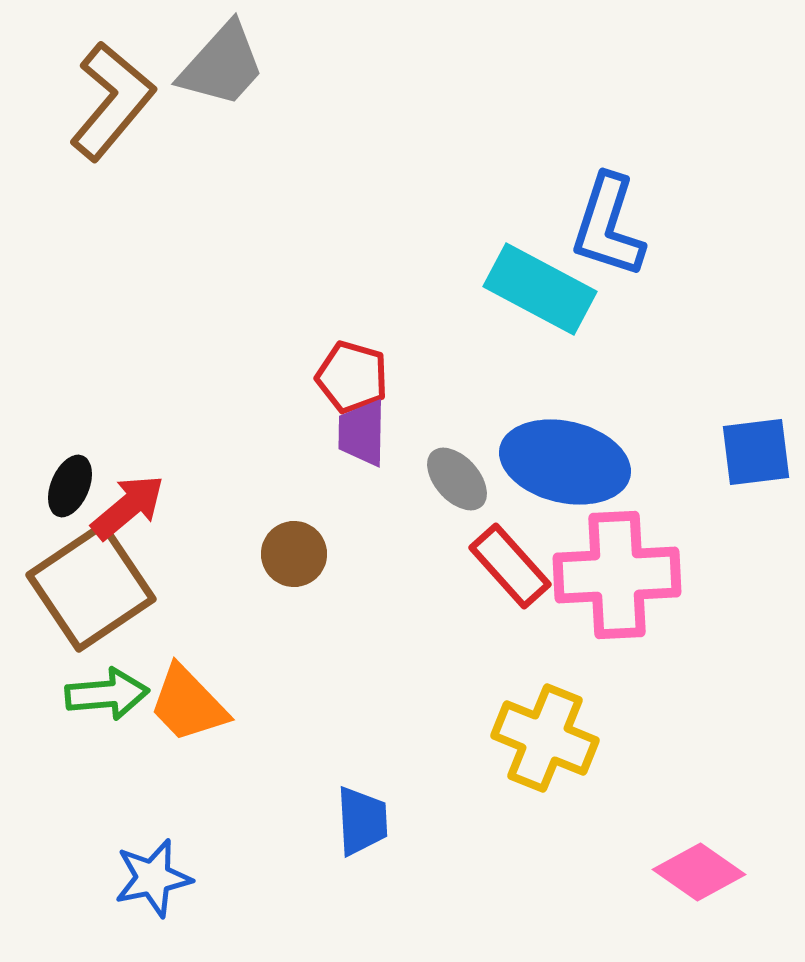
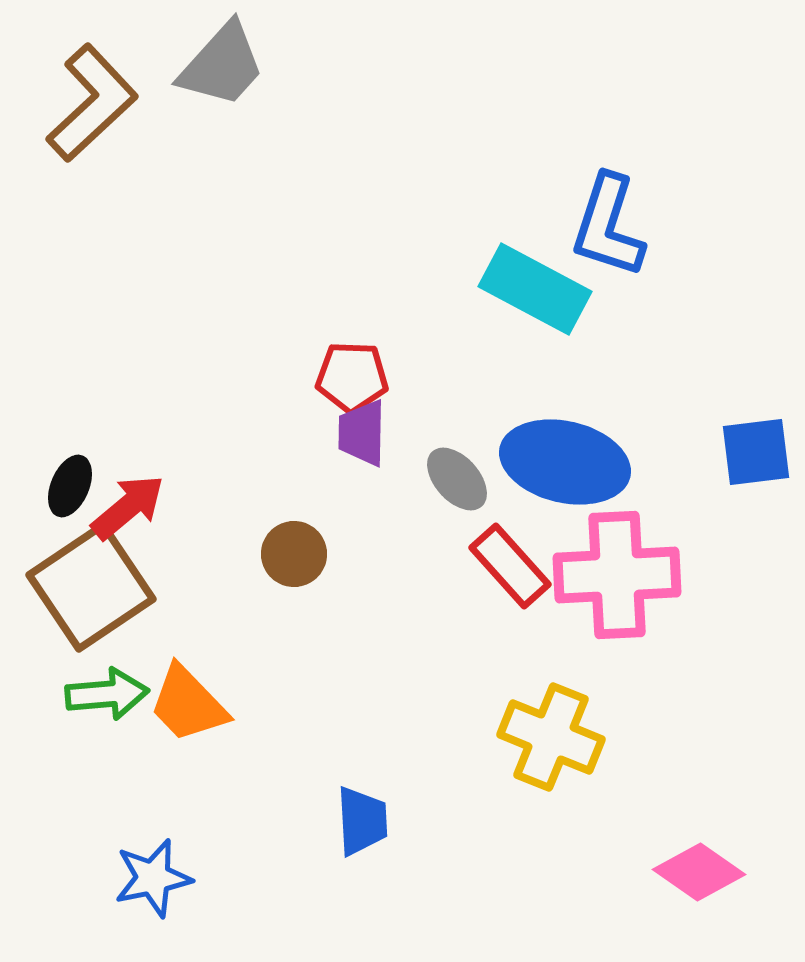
brown L-shape: moved 20 px left, 2 px down; rotated 7 degrees clockwise
cyan rectangle: moved 5 px left
red pentagon: rotated 14 degrees counterclockwise
yellow cross: moved 6 px right, 1 px up
